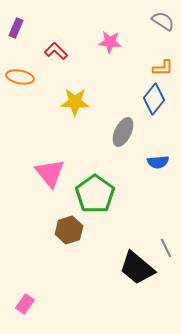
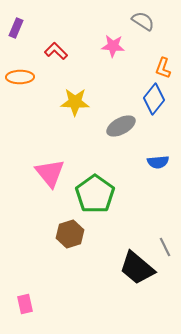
gray semicircle: moved 20 px left
pink star: moved 3 px right, 4 px down
orange L-shape: rotated 110 degrees clockwise
orange ellipse: rotated 12 degrees counterclockwise
gray ellipse: moved 2 px left, 6 px up; rotated 36 degrees clockwise
brown hexagon: moved 1 px right, 4 px down
gray line: moved 1 px left, 1 px up
pink rectangle: rotated 48 degrees counterclockwise
